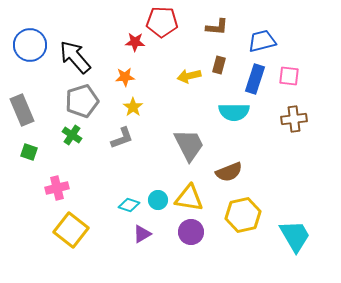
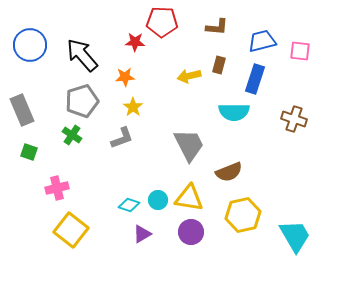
black arrow: moved 7 px right, 2 px up
pink square: moved 11 px right, 25 px up
brown cross: rotated 25 degrees clockwise
